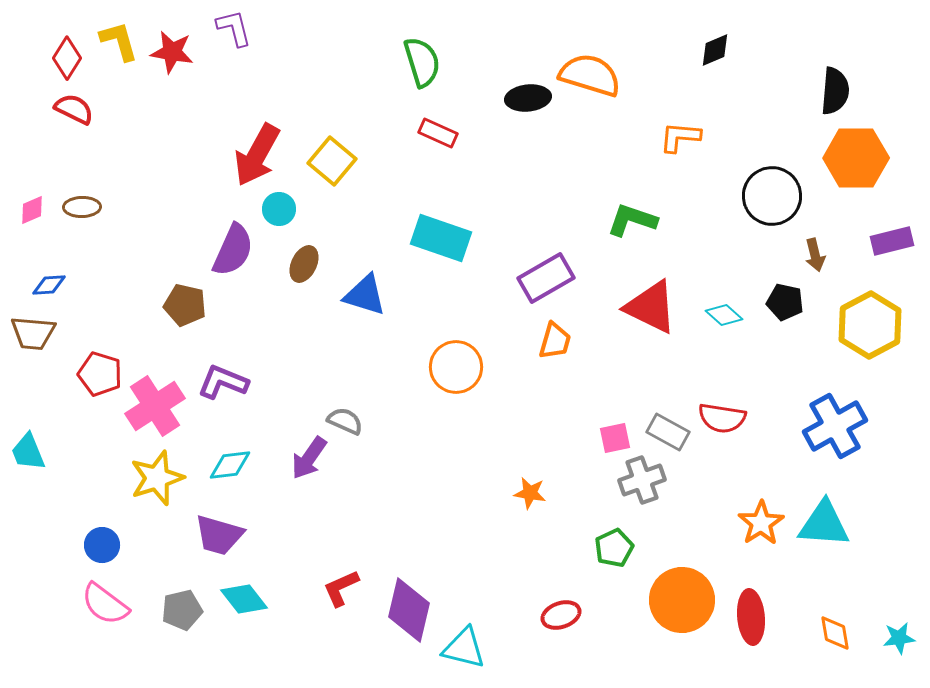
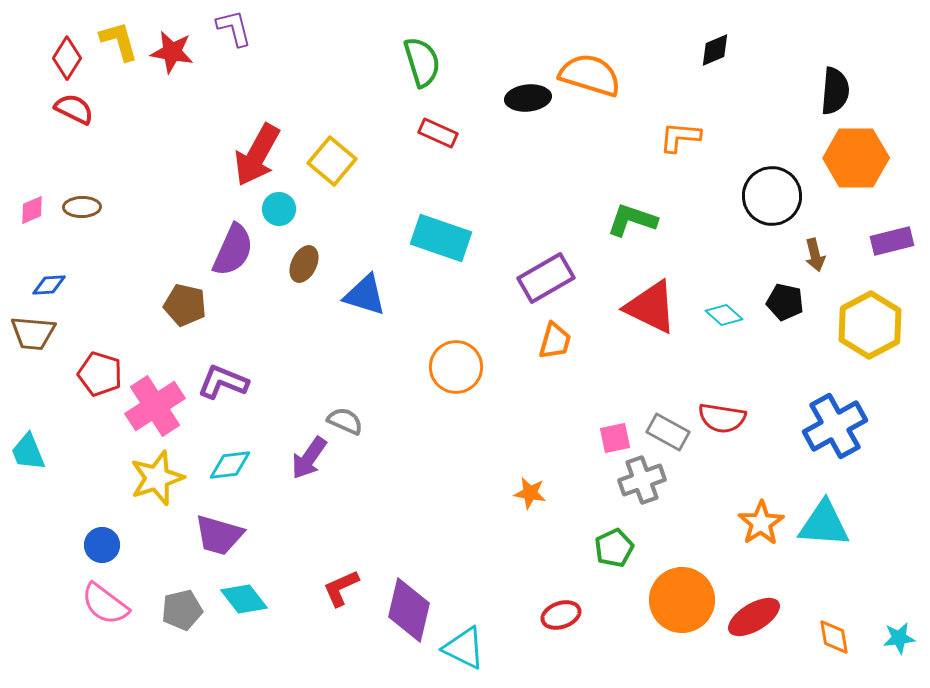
red ellipse at (751, 617): moved 3 px right; rotated 64 degrees clockwise
orange diamond at (835, 633): moved 1 px left, 4 px down
cyan triangle at (464, 648): rotated 12 degrees clockwise
